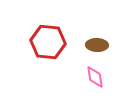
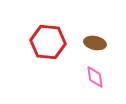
brown ellipse: moved 2 px left, 2 px up; rotated 10 degrees clockwise
